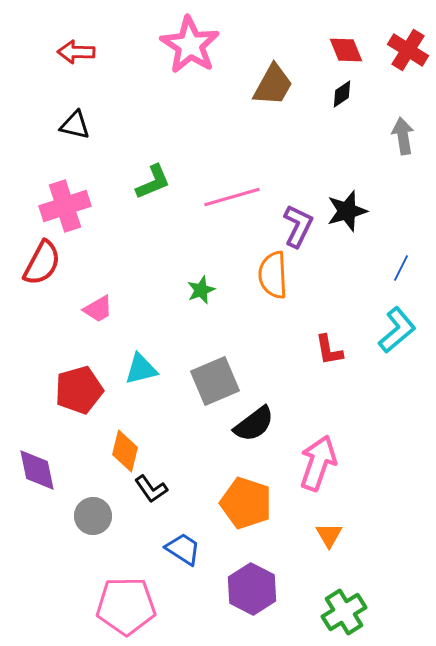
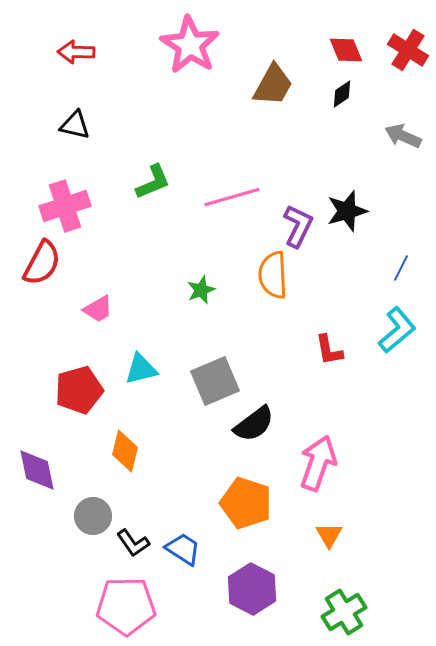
gray arrow: rotated 57 degrees counterclockwise
black L-shape: moved 18 px left, 54 px down
